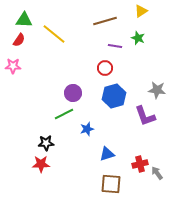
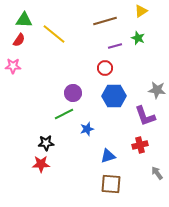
purple line: rotated 24 degrees counterclockwise
blue hexagon: rotated 15 degrees clockwise
blue triangle: moved 1 px right, 2 px down
red cross: moved 19 px up
